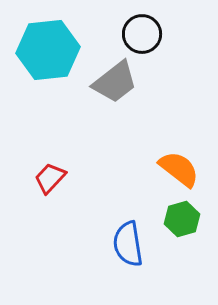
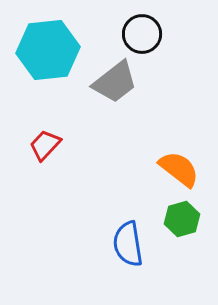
red trapezoid: moved 5 px left, 33 px up
